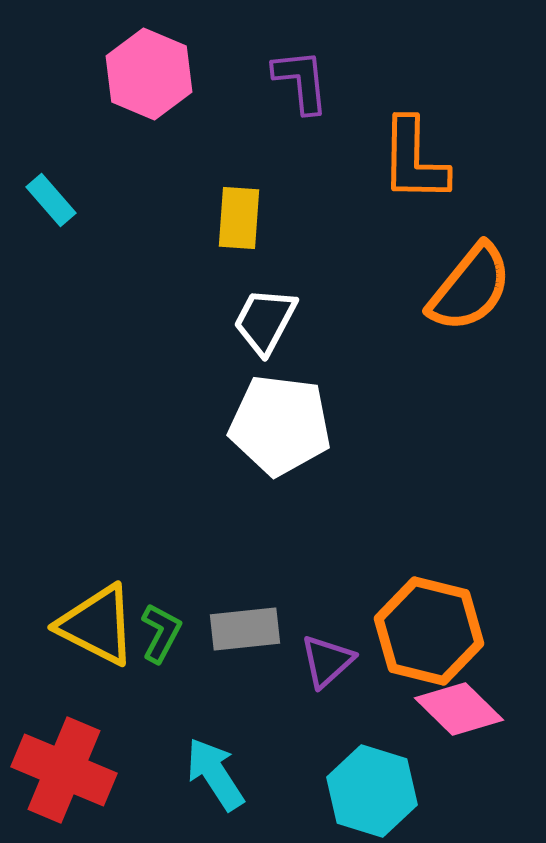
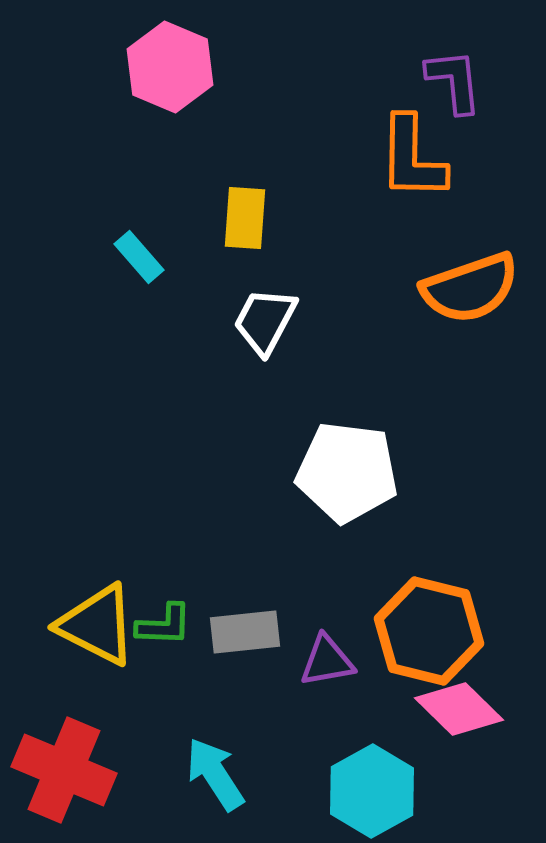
pink hexagon: moved 21 px right, 7 px up
purple L-shape: moved 153 px right
orange L-shape: moved 2 px left, 2 px up
cyan rectangle: moved 88 px right, 57 px down
yellow rectangle: moved 6 px right
orange semicircle: rotated 32 degrees clockwise
white pentagon: moved 67 px right, 47 px down
gray rectangle: moved 3 px down
green L-shape: moved 3 px right, 8 px up; rotated 64 degrees clockwise
purple triangle: rotated 32 degrees clockwise
cyan hexagon: rotated 14 degrees clockwise
